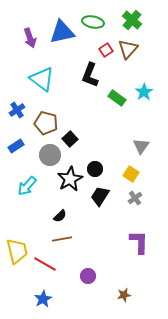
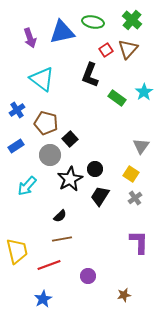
red line: moved 4 px right, 1 px down; rotated 50 degrees counterclockwise
